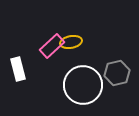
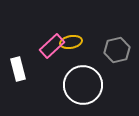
gray hexagon: moved 23 px up
